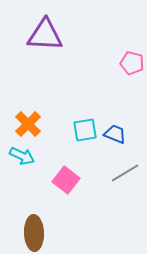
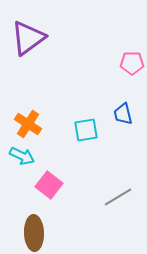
purple triangle: moved 17 px left, 3 px down; rotated 39 degrees counterclockwise
pink pentagon: rotated 15 degrees counterclockwise
orange cross: rotated 12 degrees counterclockwise
cyan square: moved 1 px right
blue trapezoid: moved 8 px right, 20 px up; rotated 125 degrees counterclockwise
gray line: moved 7 px left, 24 px down
pink square: moved 17 px left, 5 px down
